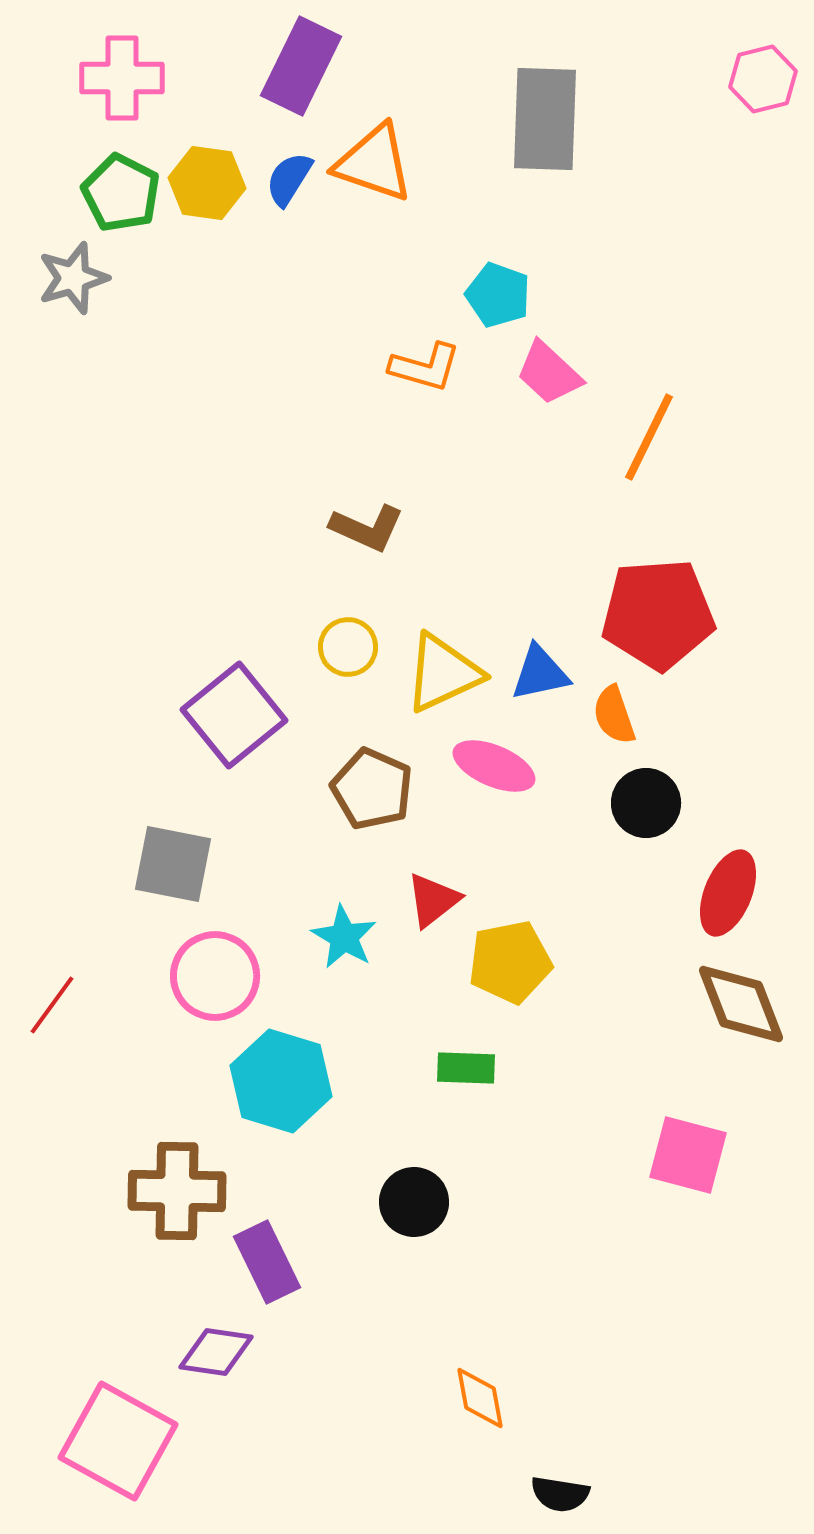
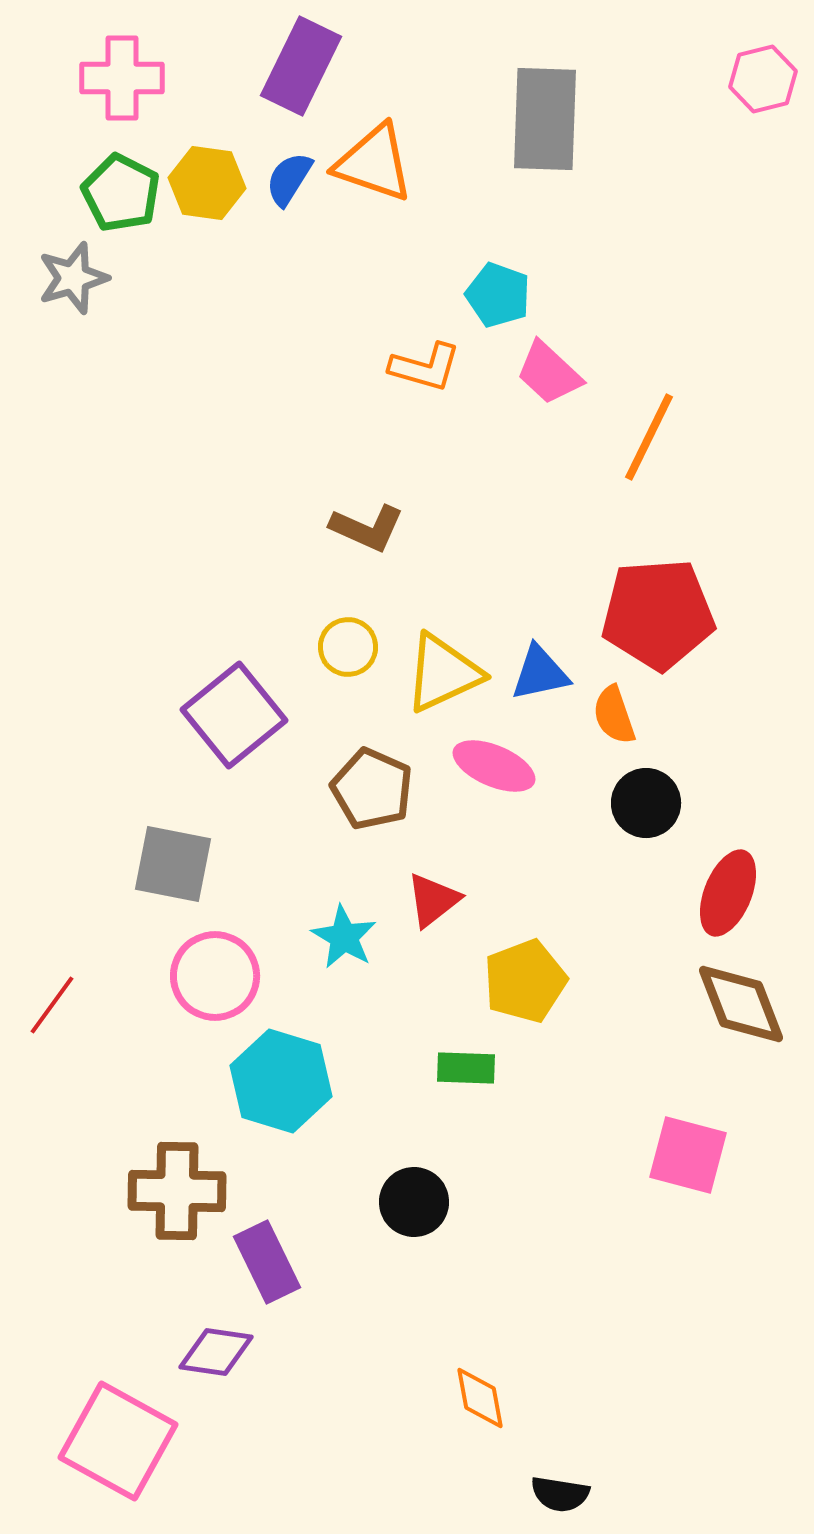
yellow pentagon at (510, 962): moved 15 px right, 19 px down; rotated 10 degrees counterclockwise
